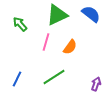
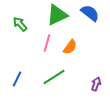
blue semicircle: moved 1 px left, 1 px up
pink line: moved 1 px right, 1 px down
